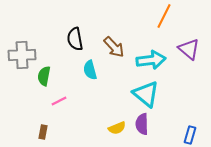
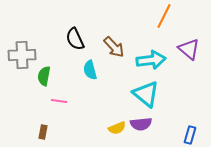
black semicircle: rotated 15 degrees counterclockwise
pink line: rotated 35 degrees clockwise
purple semicircle: moved 1 px left; rotated 95 degrees counterclockwise
